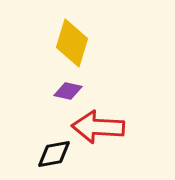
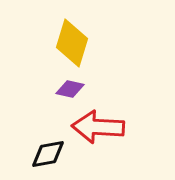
purple diamond: moved 2 px right, 2 px up
black diamond: moved 6 px left
